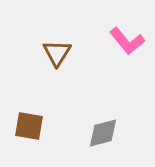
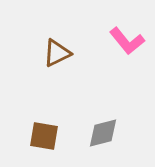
brown triangle: rotated 32 degrees clockwise
brown square: moved 15 px right, 10 px down
